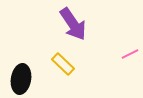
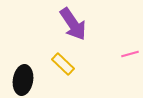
pink line: rotated 12 degrees clockwise
black ellipse: moved 2 px right, 1 px down
